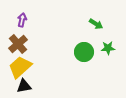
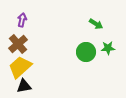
green circle: moved 2 px right
